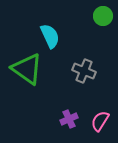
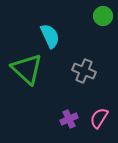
green triangle: rotated 8 degrees clockwise
pink semicircle: moved 1 px left, 3 px up
